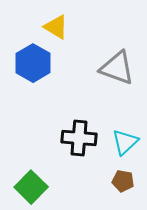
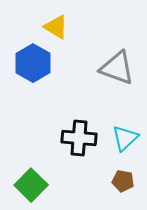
cyan triangle: moved 4 px up
green square: moved 2 px up
